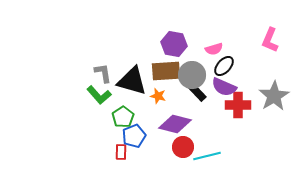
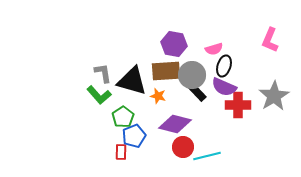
black ellipse: rotated 25 degrees counterclockwise
